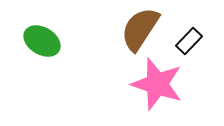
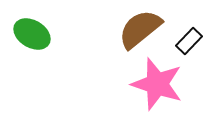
brown semicircle: rotated 18 degrees clockwise
green ellipse: moved 10 px left, 7 px up
